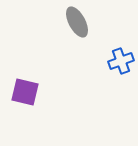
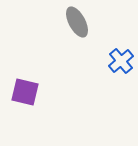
blue cross: rotated 20 degrees counterclockwise
